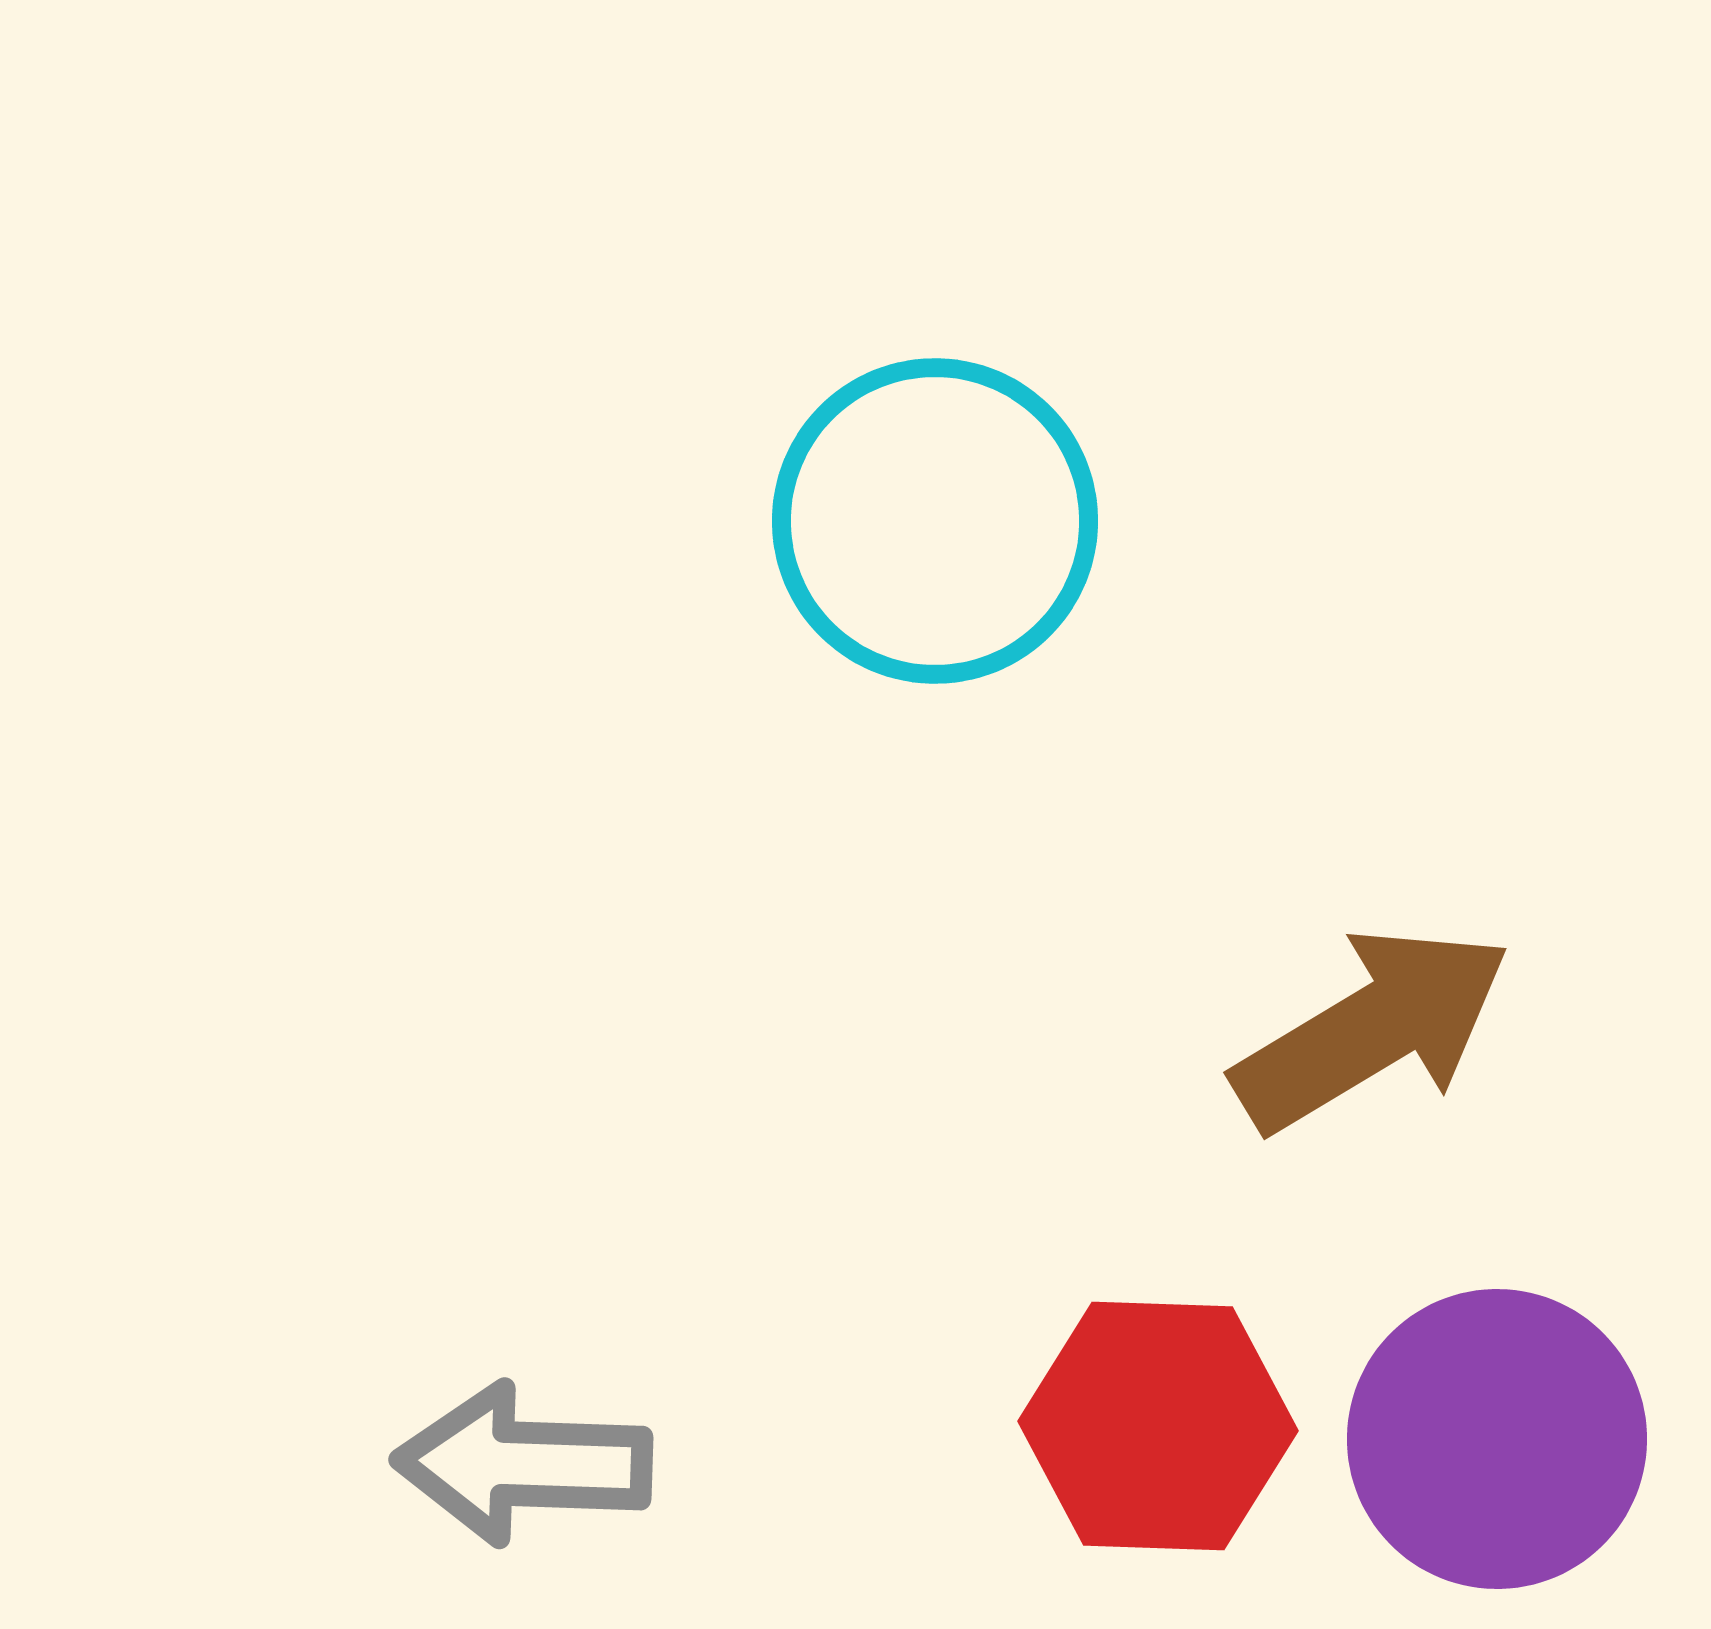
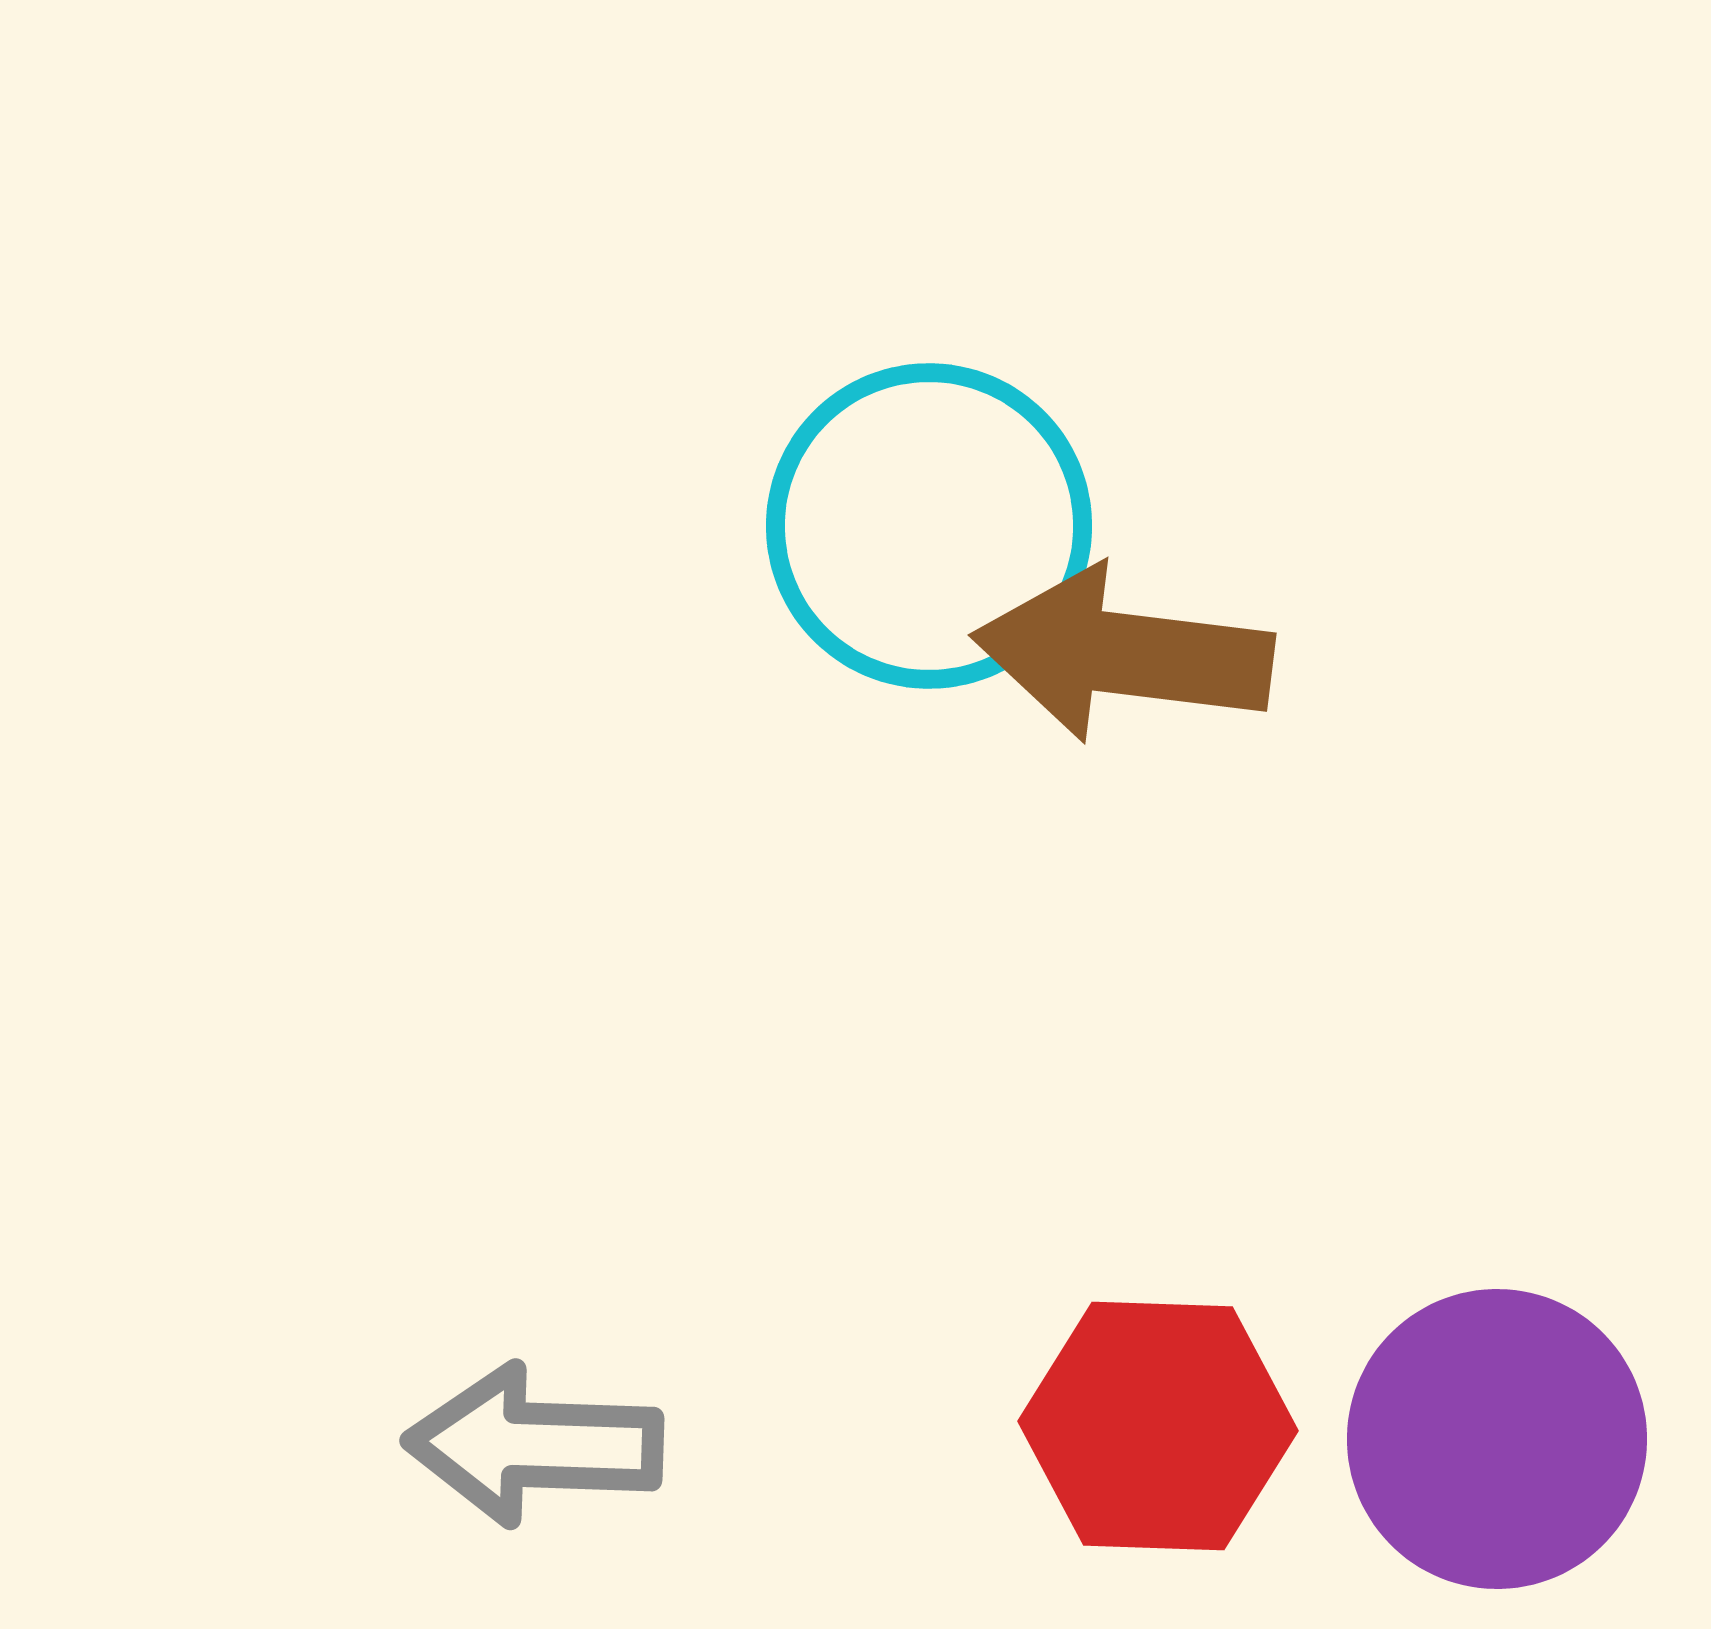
cyan circle: moved 6 px left, 5 px down
brown arrow: moved 249 px left, 375 px up; rotated 142 degrees counterclockwise
gray arrow: moved 11 px right, 19 px up
